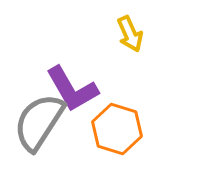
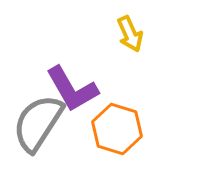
gray semicircle: moved 1 px left, 1 px down
